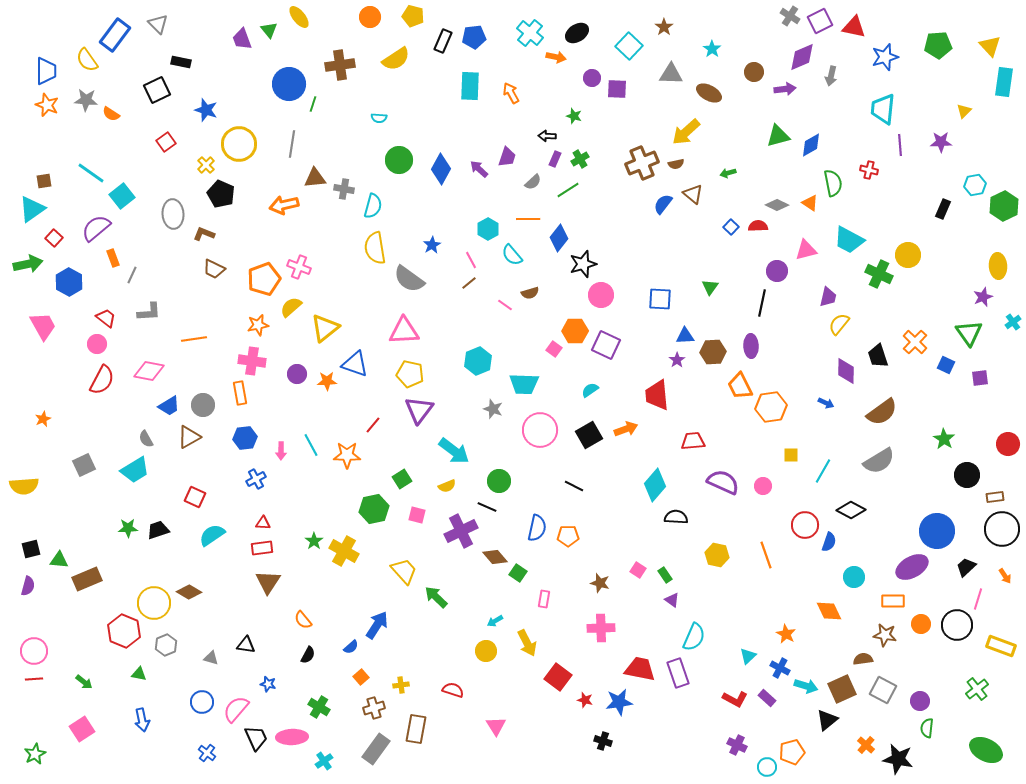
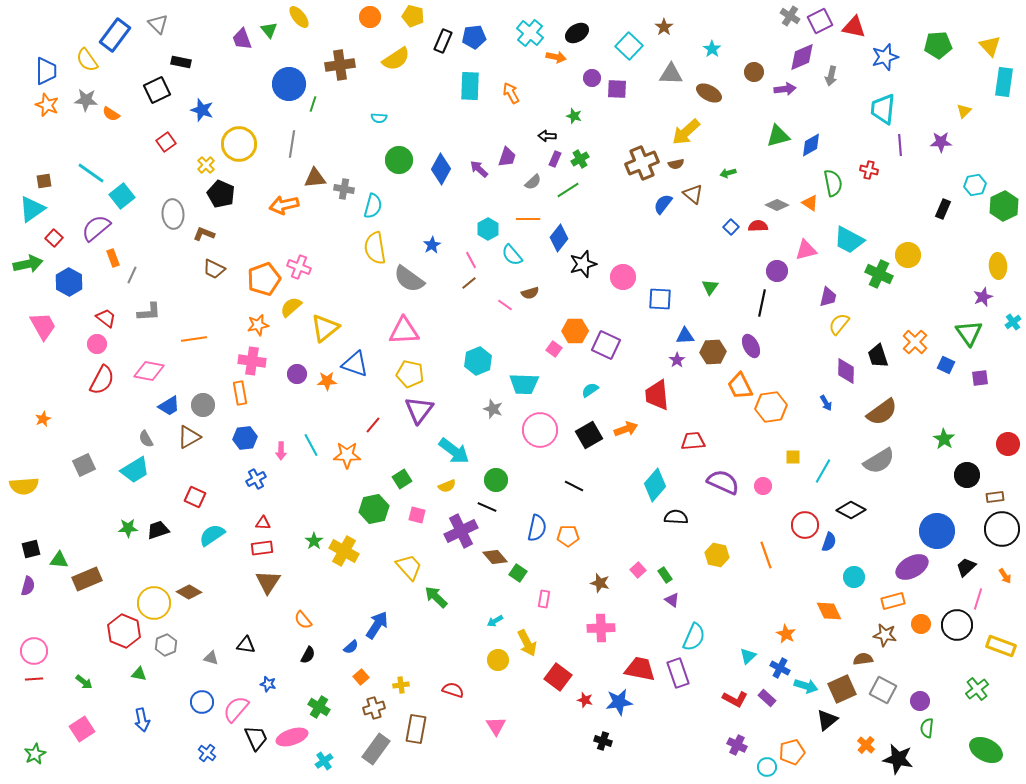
blue star at (206, 110): moved 4 px left
pink circle at (601, 295): moved 22 px right, 18 px up
purple ellipse at (751, 346): rotated 25 degrees counterclockwise
blue arrow at (826, 403): rotated 35 degrees clockwise
yellow square at (791, 455): moved 2 px right, 2 px down
green circle at (499, 481): moved 3 px left, 1 px up
pink square at (638, 570): rotated 14 degrees clockwise
yellow trapezoid at (404, 571): moved 5 px right, 4 px up
orange rectangle at (893, 601): rotated 15 degrees counterclockwise
yellow circle at (486, 651): moved 12 px right, 9 px down
pink ellipse at (292, 737): rotated 16 degrees counterclockwise
